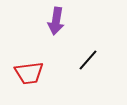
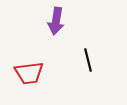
black line: rotated 55 degrees counterclockwise
